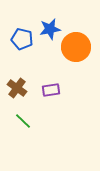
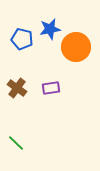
purple rectangle: moved 2 px up
green line: moved 7 px left, 22 px down
